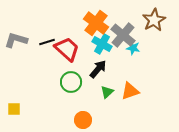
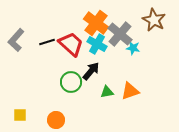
brown star: rotated 15 degrees counterclockwise
gray cross: moved 3 px left, 1 px up
gray L-shape: rotated 65 degrees counterclockwise
cyan cross: moved 5 px left
red trapezoid: moved 4 px right, 5 px up
black arrow: moved 7 px left, 2 px down
green triangle: rotated 32 degrees clockwise
yellow square: moved 6 px right, 6 px down
orange circle: moved 27 px left
